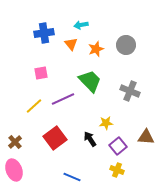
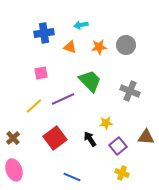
orange triangle: moved 1 px left, 3 px down; rotated 32 degrees counterclockwise
orange star: moved 3 px right, 2 px up; rotated 14 degrees clockwise
brown cross: moved 2 px left, 4 px up
yellow cross: moved 5 px right, 3 px down
